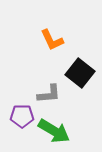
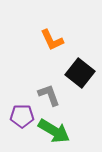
gray L-shape: moved 1 px down; rotated 105 degrees counterclockwise
